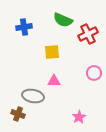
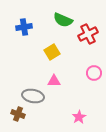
yellow square: rotated 28 degrees counterclockwise
